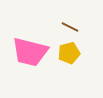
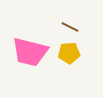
yellow pentagon: rotated 10 degrees clockwise
